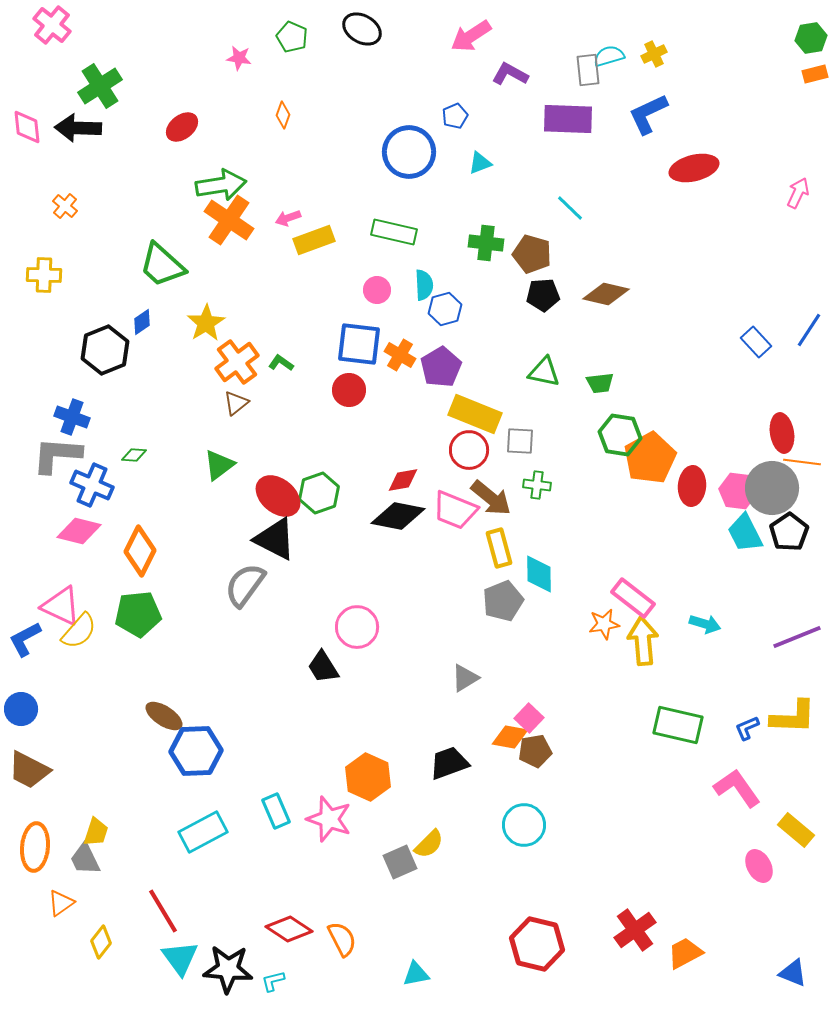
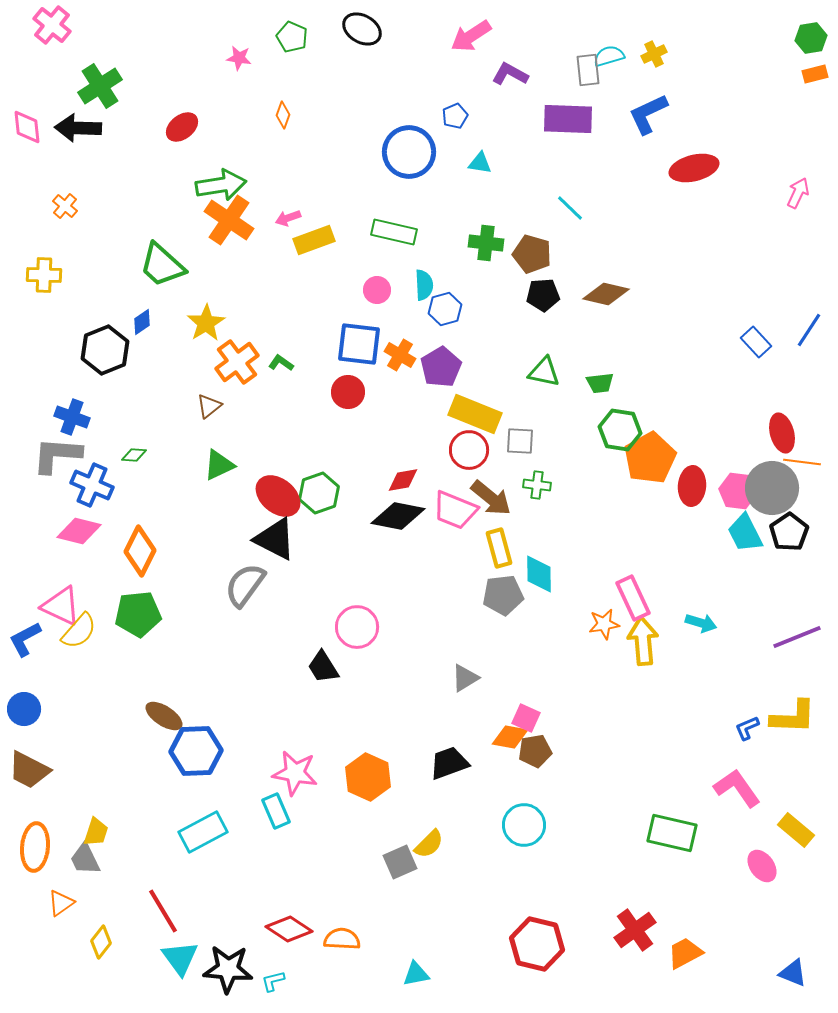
cyan triangle at (480, 163): rotated 30 degrees clockwise
red circle at (349, 390): moved 1 px left, 2 px down
brown triangle at (236, 403): moved 27 px left, 3 px down
red ellipse at (782, 433): rotated 6 degrees counterclockwise
green hexagon at (620, 435): moved 5 px up
green triangle at (219, 465): rotated 12 degrees clockwise
pink rectangle at (633, 598): rotated 27 degrees clockwise
gray pentagon at (503, 601): moved 6 px up; rotated 15 degrees clockwise
cyan arrow at (705, 624): moved 4 px left, 1 px up
blue circle at (21, 709): moved 3 px right
pink square at (529, 718): moved 3 px left; rotated 20 degrees counterclockwise
green rectangle at (678, 725): moved 6 px left, 108 px down
pink star at (329, 819): moved 34 px left, 46 px up; rotated 9 degrees counterclockwise
pink ellipse at (759, 866): moved 3 px right; rotated 8 degrees counterclockwise
orange semicircle at (342, 939): rotated 60 degrees counterclockwise
